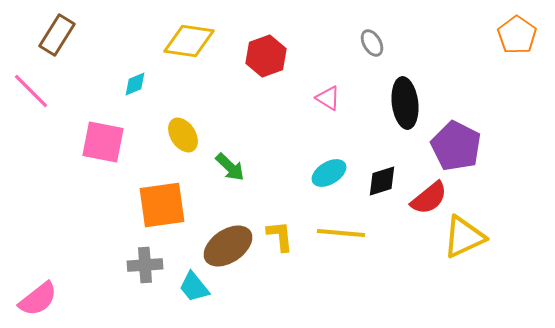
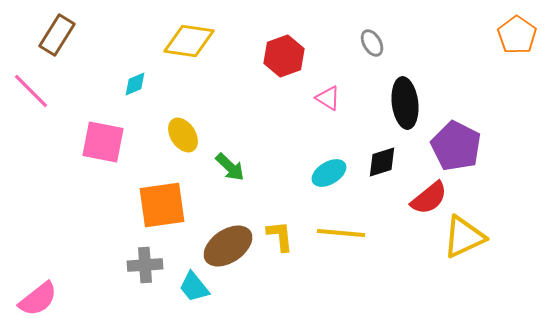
red hexagon: moved 18 px right
black diamond: moved 19 px up
